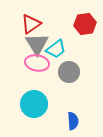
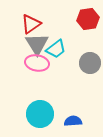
red hexagon: moved 3 px right, 5 px up
gray circle: moved 21 px right, 9 px up
cyan circle: moved 6 px right, 10 px down
blue semicircle: rotated 90 degrees counterclockwise
